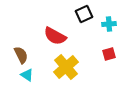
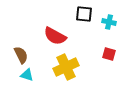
black square: rotated 30 degrees clockwise
cyan cross: moved 2 px up; rotated 16 degrees clockwise
red square: rotated 32 degrees clockwise
yellow cross: rotated 15 degrees clockwise
cyan triangle: rotated 16 degrees counterclockwise
